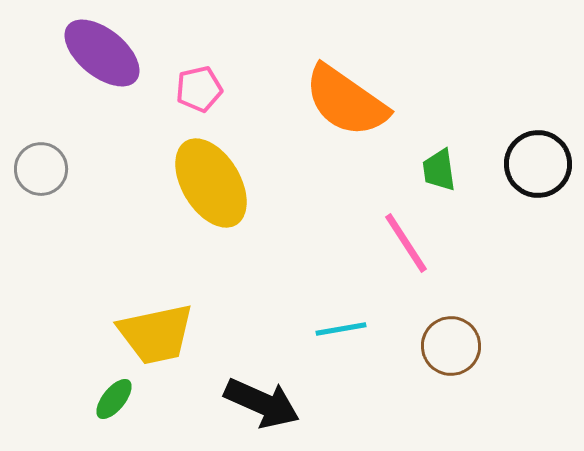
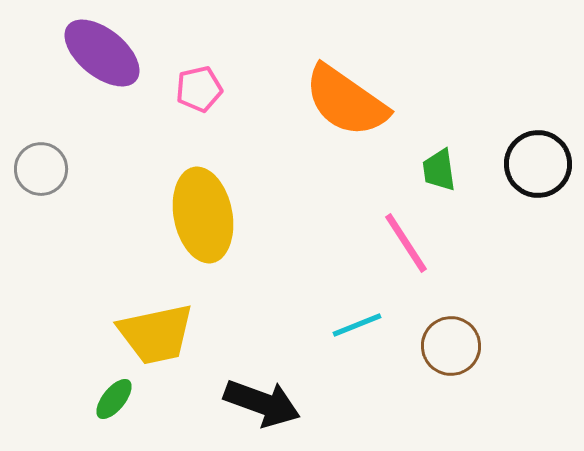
yellow ellipse: moved 8 px left, 32 px down; rotated 20 degrees clockwise
cyan line: moved 16 px right, 4 px up; rotated 12 degrees counterclockwise
black arrow: rotated 4 degrees counterclockwise
